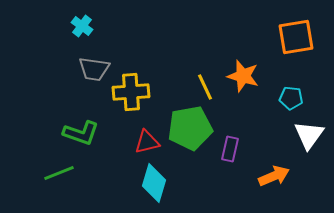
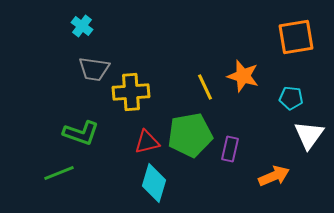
green pentagon: moved 7 px down
